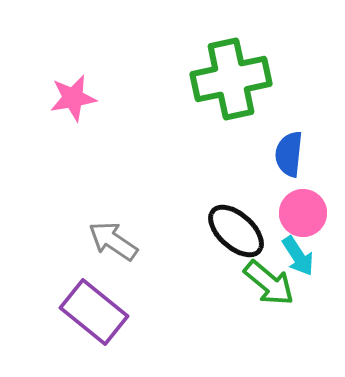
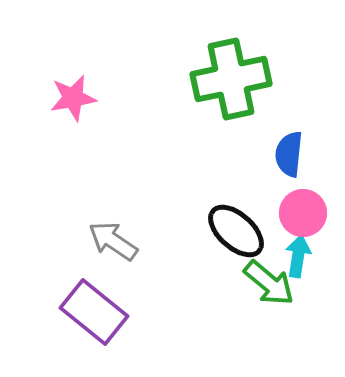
cyan arrow: rotated 138 degrees counterclockwise
